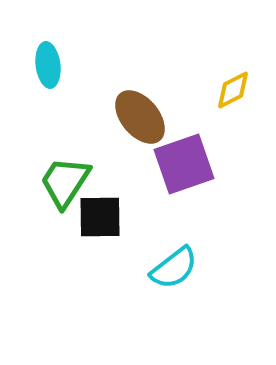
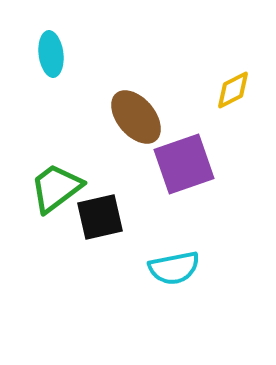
cyan ellipse: moved 3 px right, 11 px up
brown ellipse: moved 4 px left
green trapezoid: moved 9 px left, 6 px down; rotated 20 degrees clockwise
black square: rotated 12 degrees counterclockwise
cyan semicircle: rotated 27 degrees clockwise
